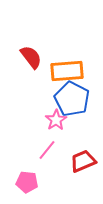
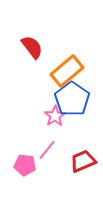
red semicircle: moved 1 px right, 10 px up
orange rectangle: rotated 36 degrees counterclockwise
blue pentagon: rotated 8 degrees clockwise
pink star: moved 1 px left, 4 px up
pink pentagon: moved 2 px left, 17 px up
